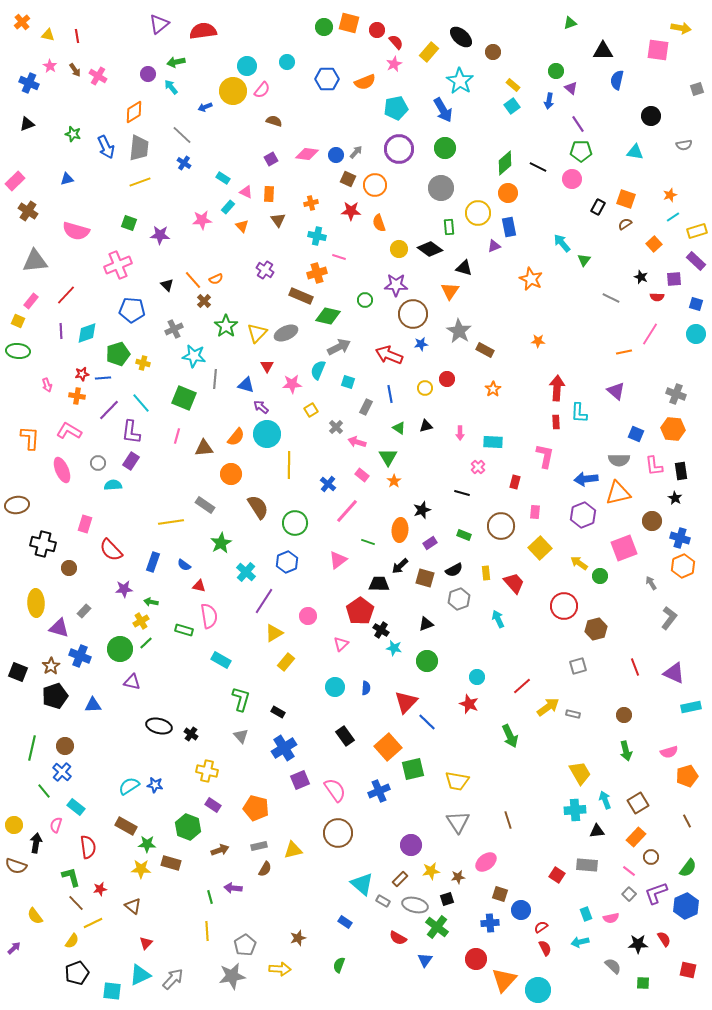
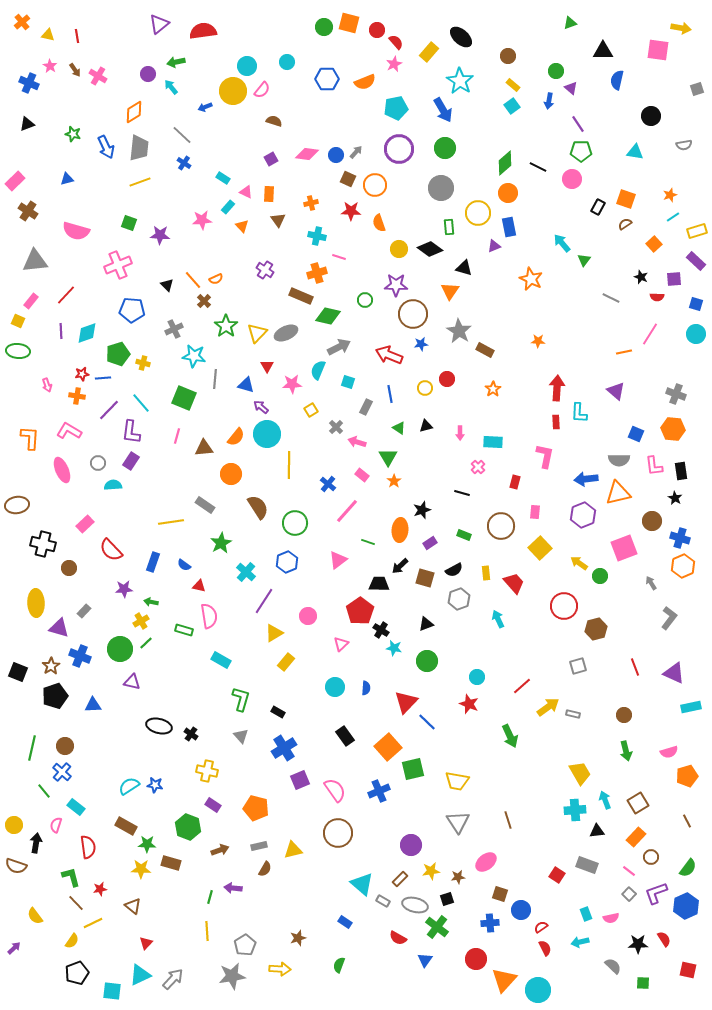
brown circle at (493, 52): moved 15 px right, 4 px down
pink rectangle at (85, 524): rotated 30 degrees clockwise
gray rectangle at (587, 865): rotated 15 degrees clockwise
green line at (210, 897): rotated 32 degrees clockwise
